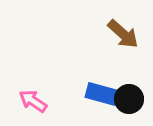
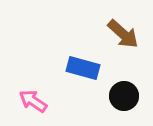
blue rectangle: moved 19 px left, 26 px up
black circle: moved 5 px left, 3 px up
